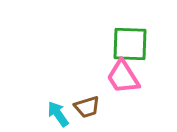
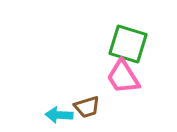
green square: moved 2 px left; rotated 15 degrees clockwise
cyan arrow: moved 1 px right, 1 px down; rotated 52 degrees counterclockwise
